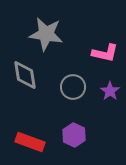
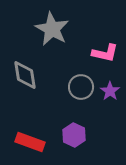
gray star: moved 6 px right, 5 px up; rotated 20 degrees clockwise
gray circle: moved 8 px right
